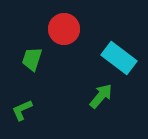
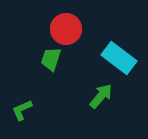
red circle: moved 2 px right
green trapezoid: moved 19 px right
